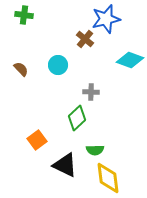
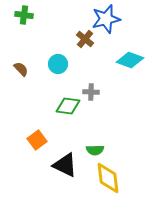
cyan circle: moved 1 px up
green diamond: moved 9 px left, 12 px up; rotated 50 degrees clockwise
